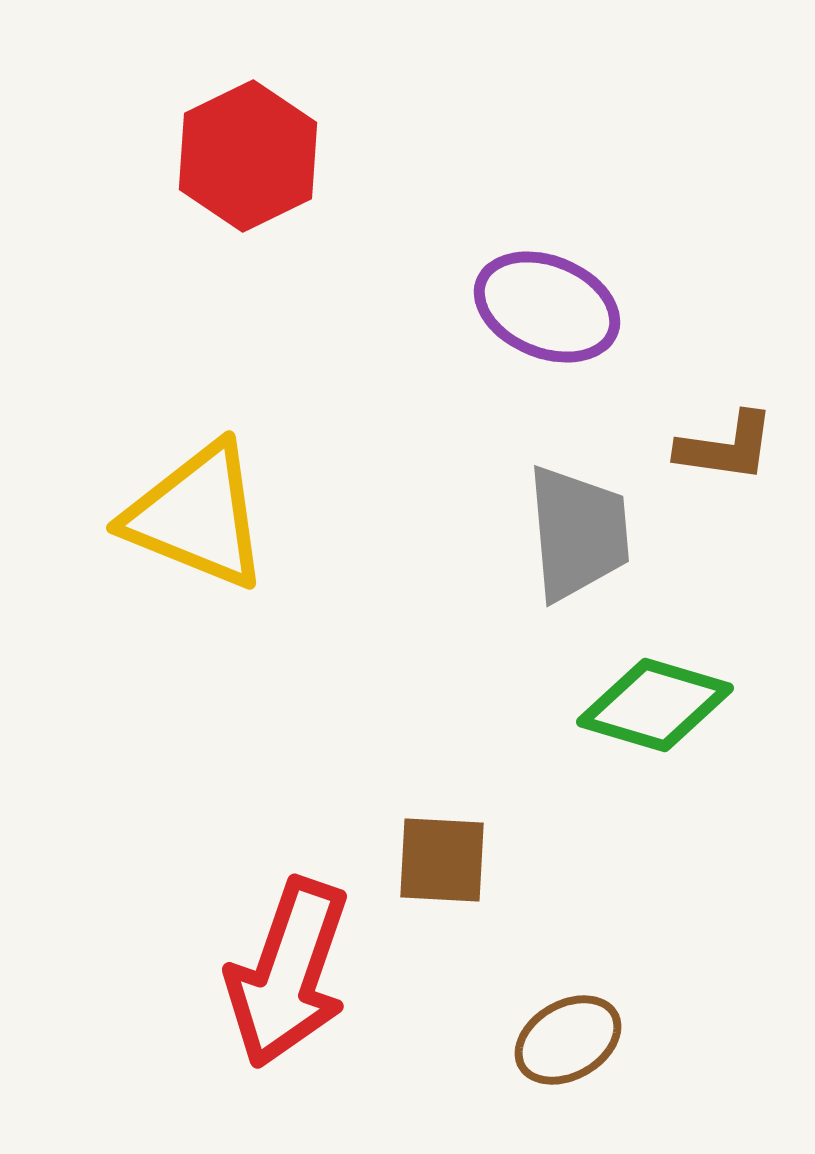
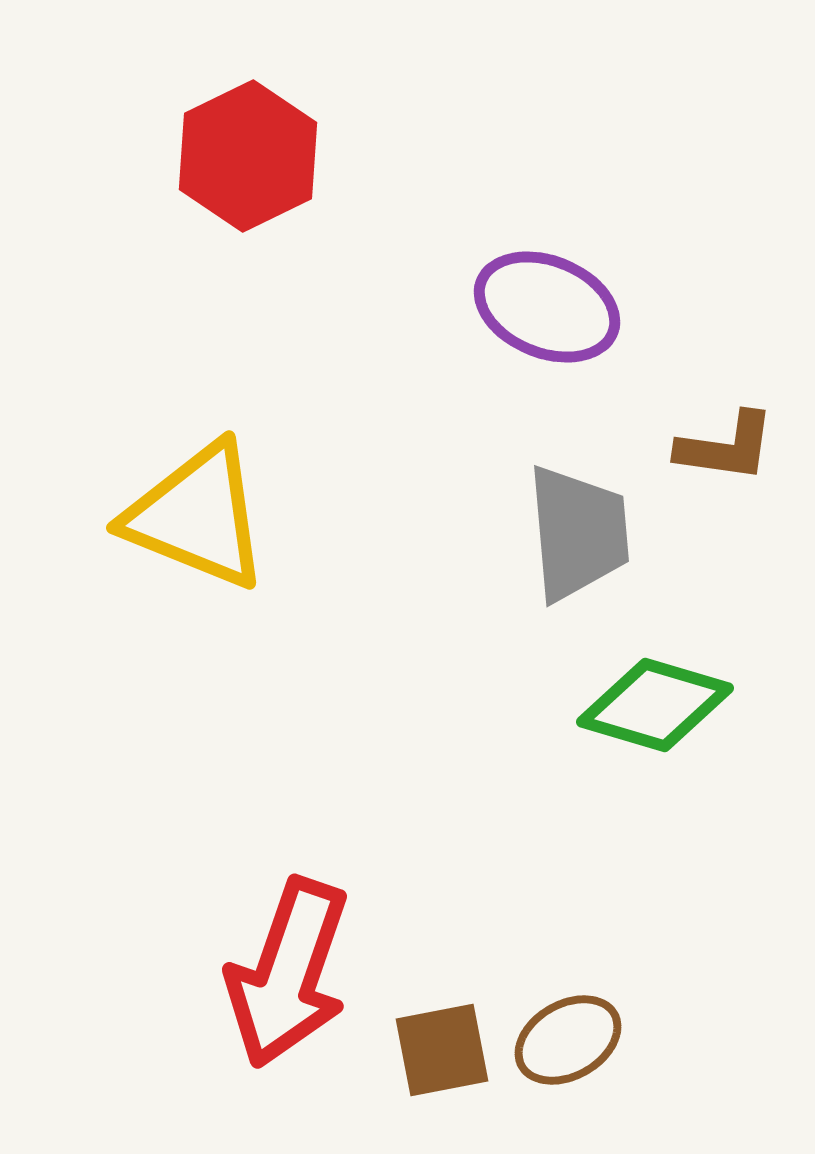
brown square: moved 190 px down; rotated 14 degrees counterclockwise
